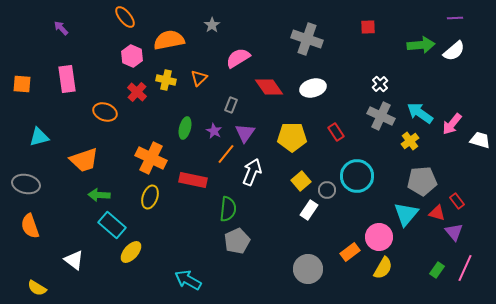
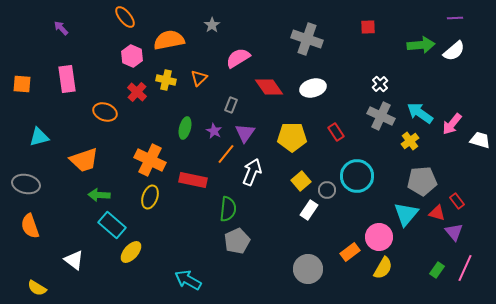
orange cross at (151, 158): moved 1 px left, 2 px down
